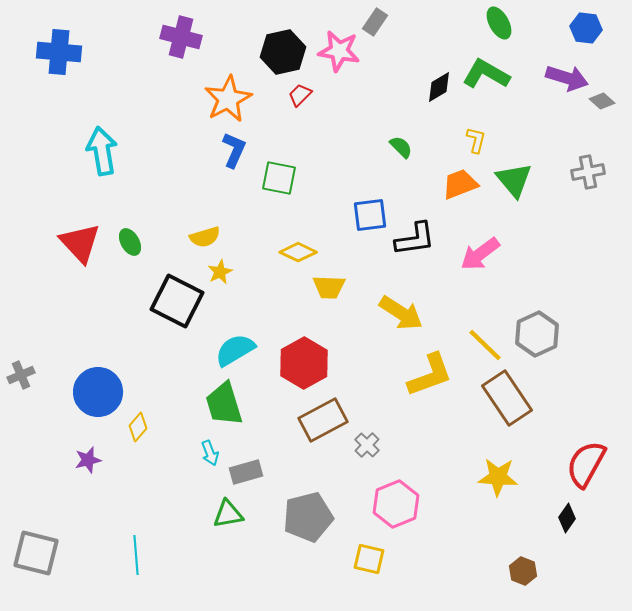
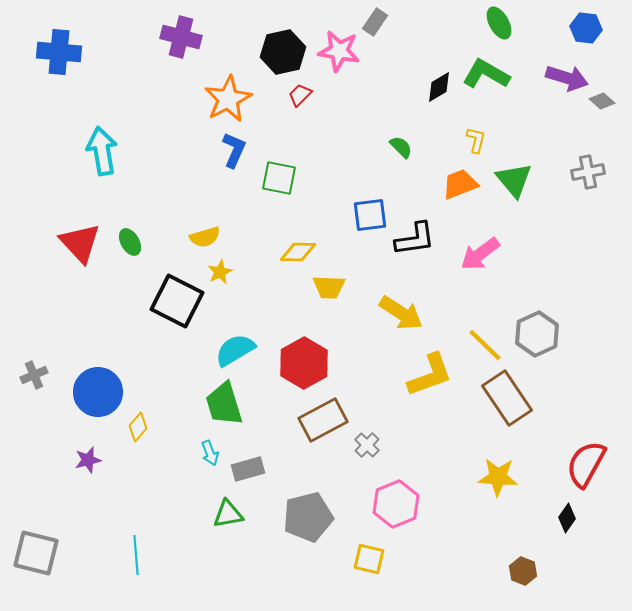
yellow diamond at (298, 252): rotated 24 degrees counterclockwise
gray cross at (21, 375): moved 13 px right
gray rectangle at (246, 472): moved 2 px right, 3 px up
